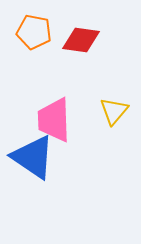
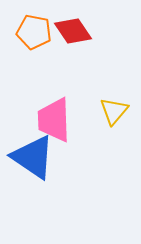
red diamond: moved 8 px left, 9 px up; rotated 48 degrees clockwise
